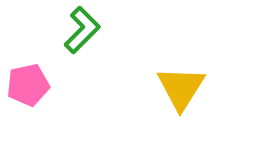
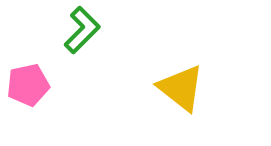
yellow triangle: rotated 24 degrees counterclockwise
